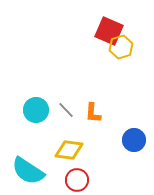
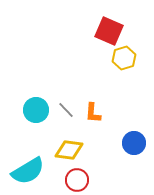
yellow hexagon: moved 3 px right, 11 px down
blue circle: moved 3 px down
cyan semicircle: rotated 64 degrees counterclockwise
